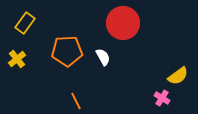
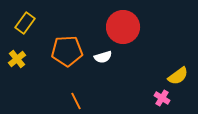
red circle: moved 4 px down
white semicircle: rotated 102 degrees clockwise
